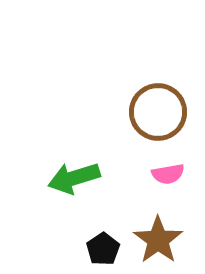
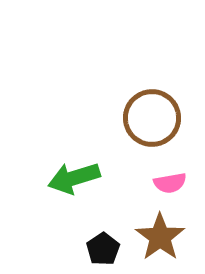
brown circle: moved 6 px left, 6 px down
pink semicircle: moved 2 px right, 9 px down
brown star: moved 2 px right, 3 px up
